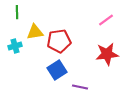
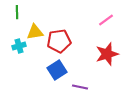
cyan cross: moved 4 px right
red star: rotated 10 degrees counterclockwise
